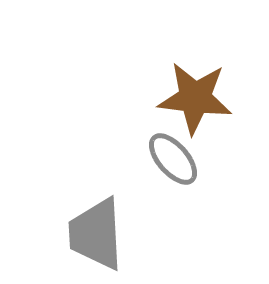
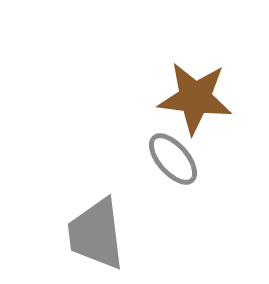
gray trapezoid: rotated 4 degrees counterclockwise
